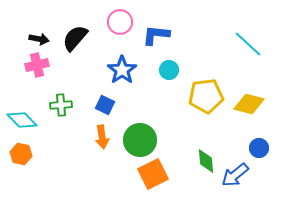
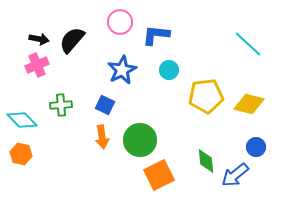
black semicircle: moved 3 px left, 2 px down
pink cross: rotated 10 degrees counterclockwise
blue star: rotated 8 degrees clockwise
blue circle: moved 3 px left, 1 px up
orange square: moved 6 px right, 1 px down
